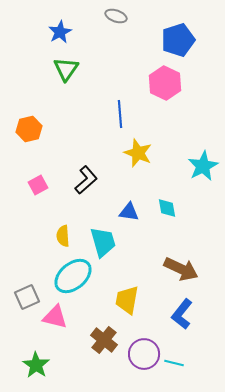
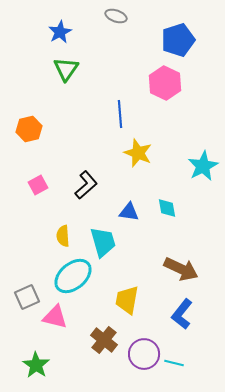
black L-shape: moved 5 px down
